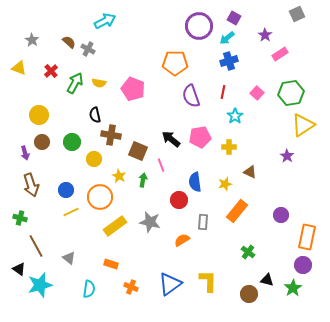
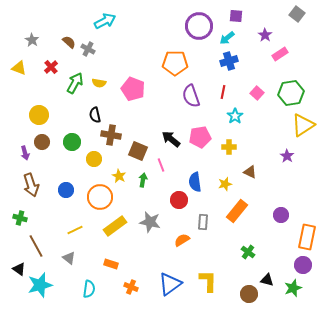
gray square at (297, 14): rotated 28 degrees counterclockwise
purple square at (234, 18): moved 2 px right, 2 px up; rotated 24 degrees counterclockwise
red cross at (51, 71): moved 4 px up
yellow line at (71, 212): moved 4 px right, 18 px down
green star at (293, 288): rotated 12 degrees clockwise
